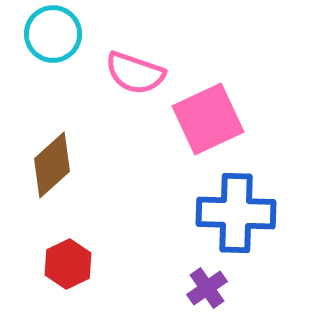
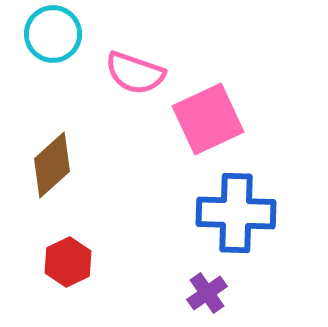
red hexagon: moved 2 px up
purple cross: moved 5 px down
